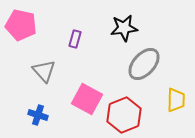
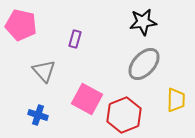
black star: moved 19 px right, 6 px up
